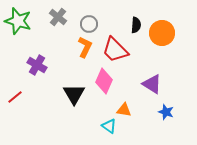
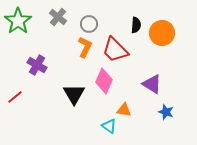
green star: rotated 20 degrees clockwise
